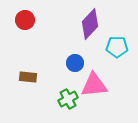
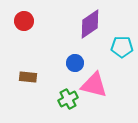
red circle: moved 1 px left, 1 px down
purple diamond: rotated 12 degrees clockwise
cyan pentagon: moved 5 px right
pink triangle: rotated 20 degrees clockwise
